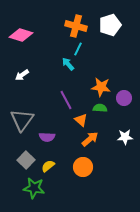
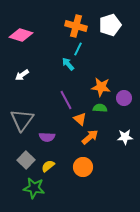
orange triangle: moved 1 px left, 1 px up
orange arrow: moved 2 px up
